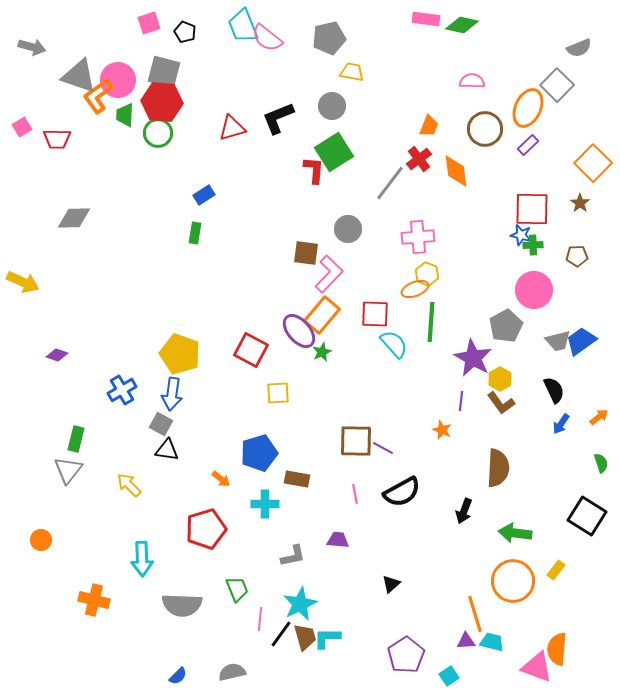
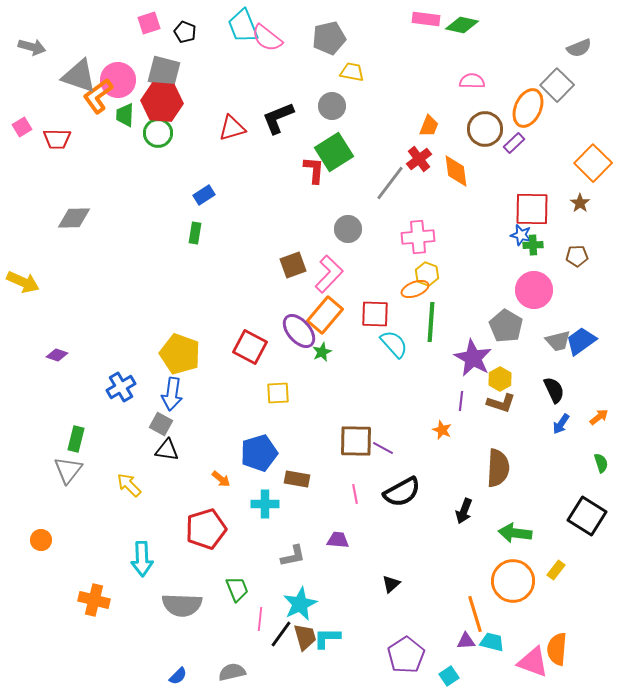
purple rectangle at (528, 145): moved 14 px left, 2 px up
brown square at (306, 253): moved 13 px left, 12 px down; rotated 28 degrees counterclockwise
orange rectangle at (322, 315): moved 3 px right
gray pentagon at (506, 326): rotated 12 degrees counterclockwise
red square at (251, 350): moved 1 px left, 3 px up
blue cross at (122, 390): moved 1 px left, 3 px up
brown L-shape at (501, 403): rotated 36 degrees counterclockwise
pink triangle at (537, 667): moved 4 px left, 5 px up
